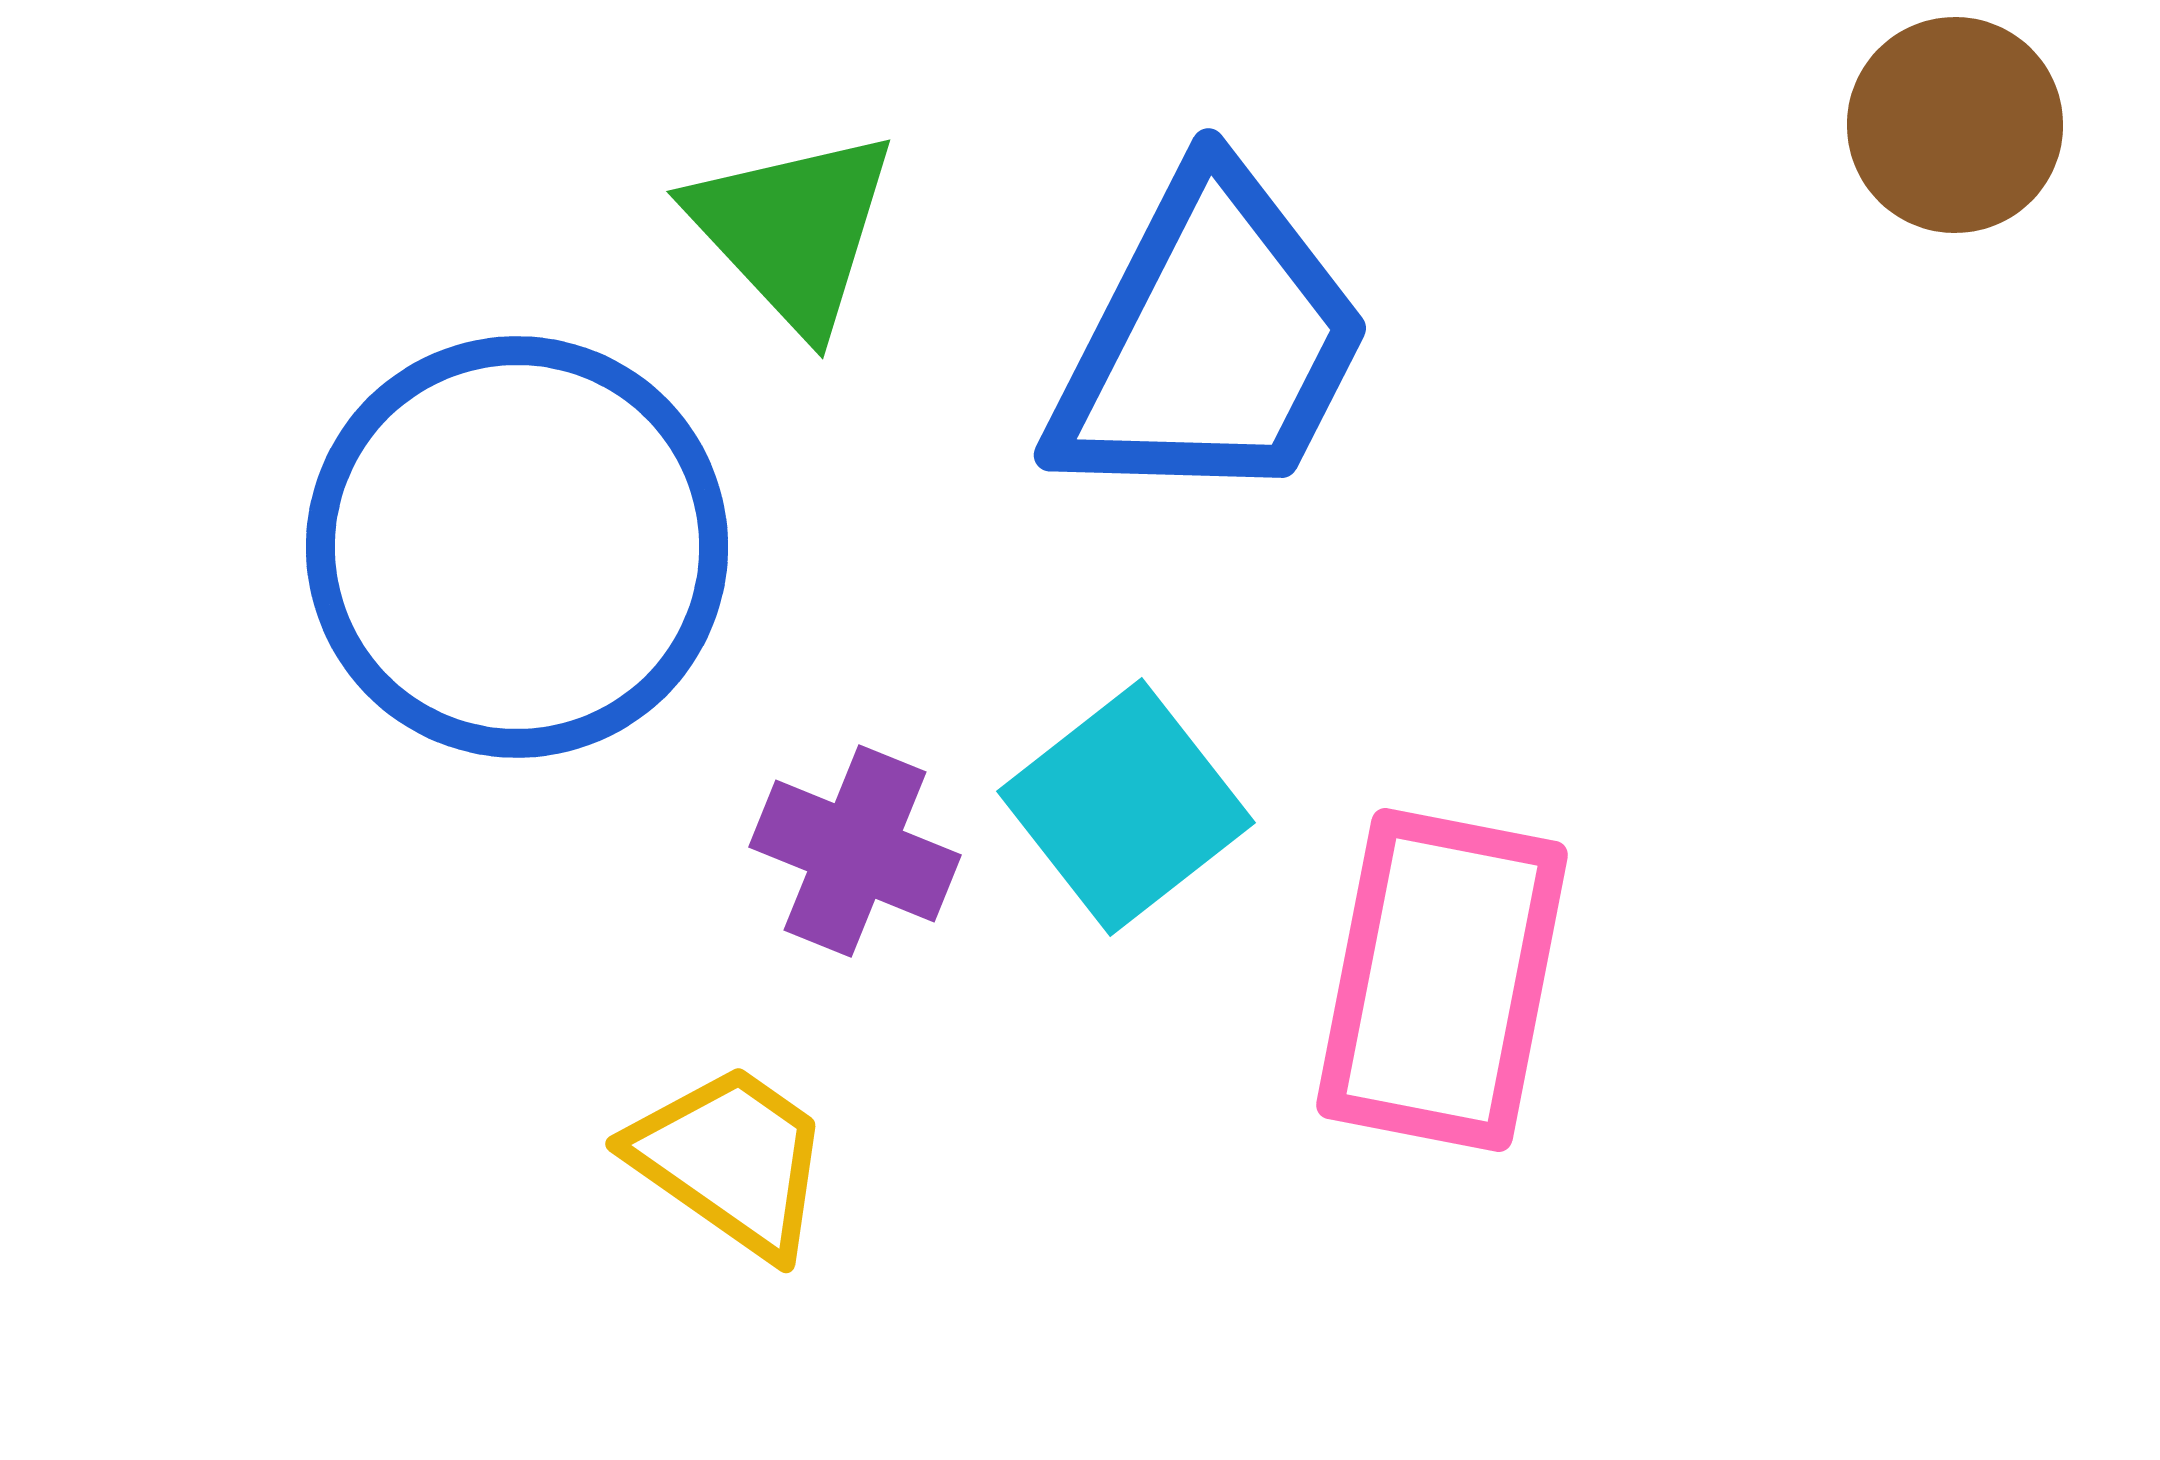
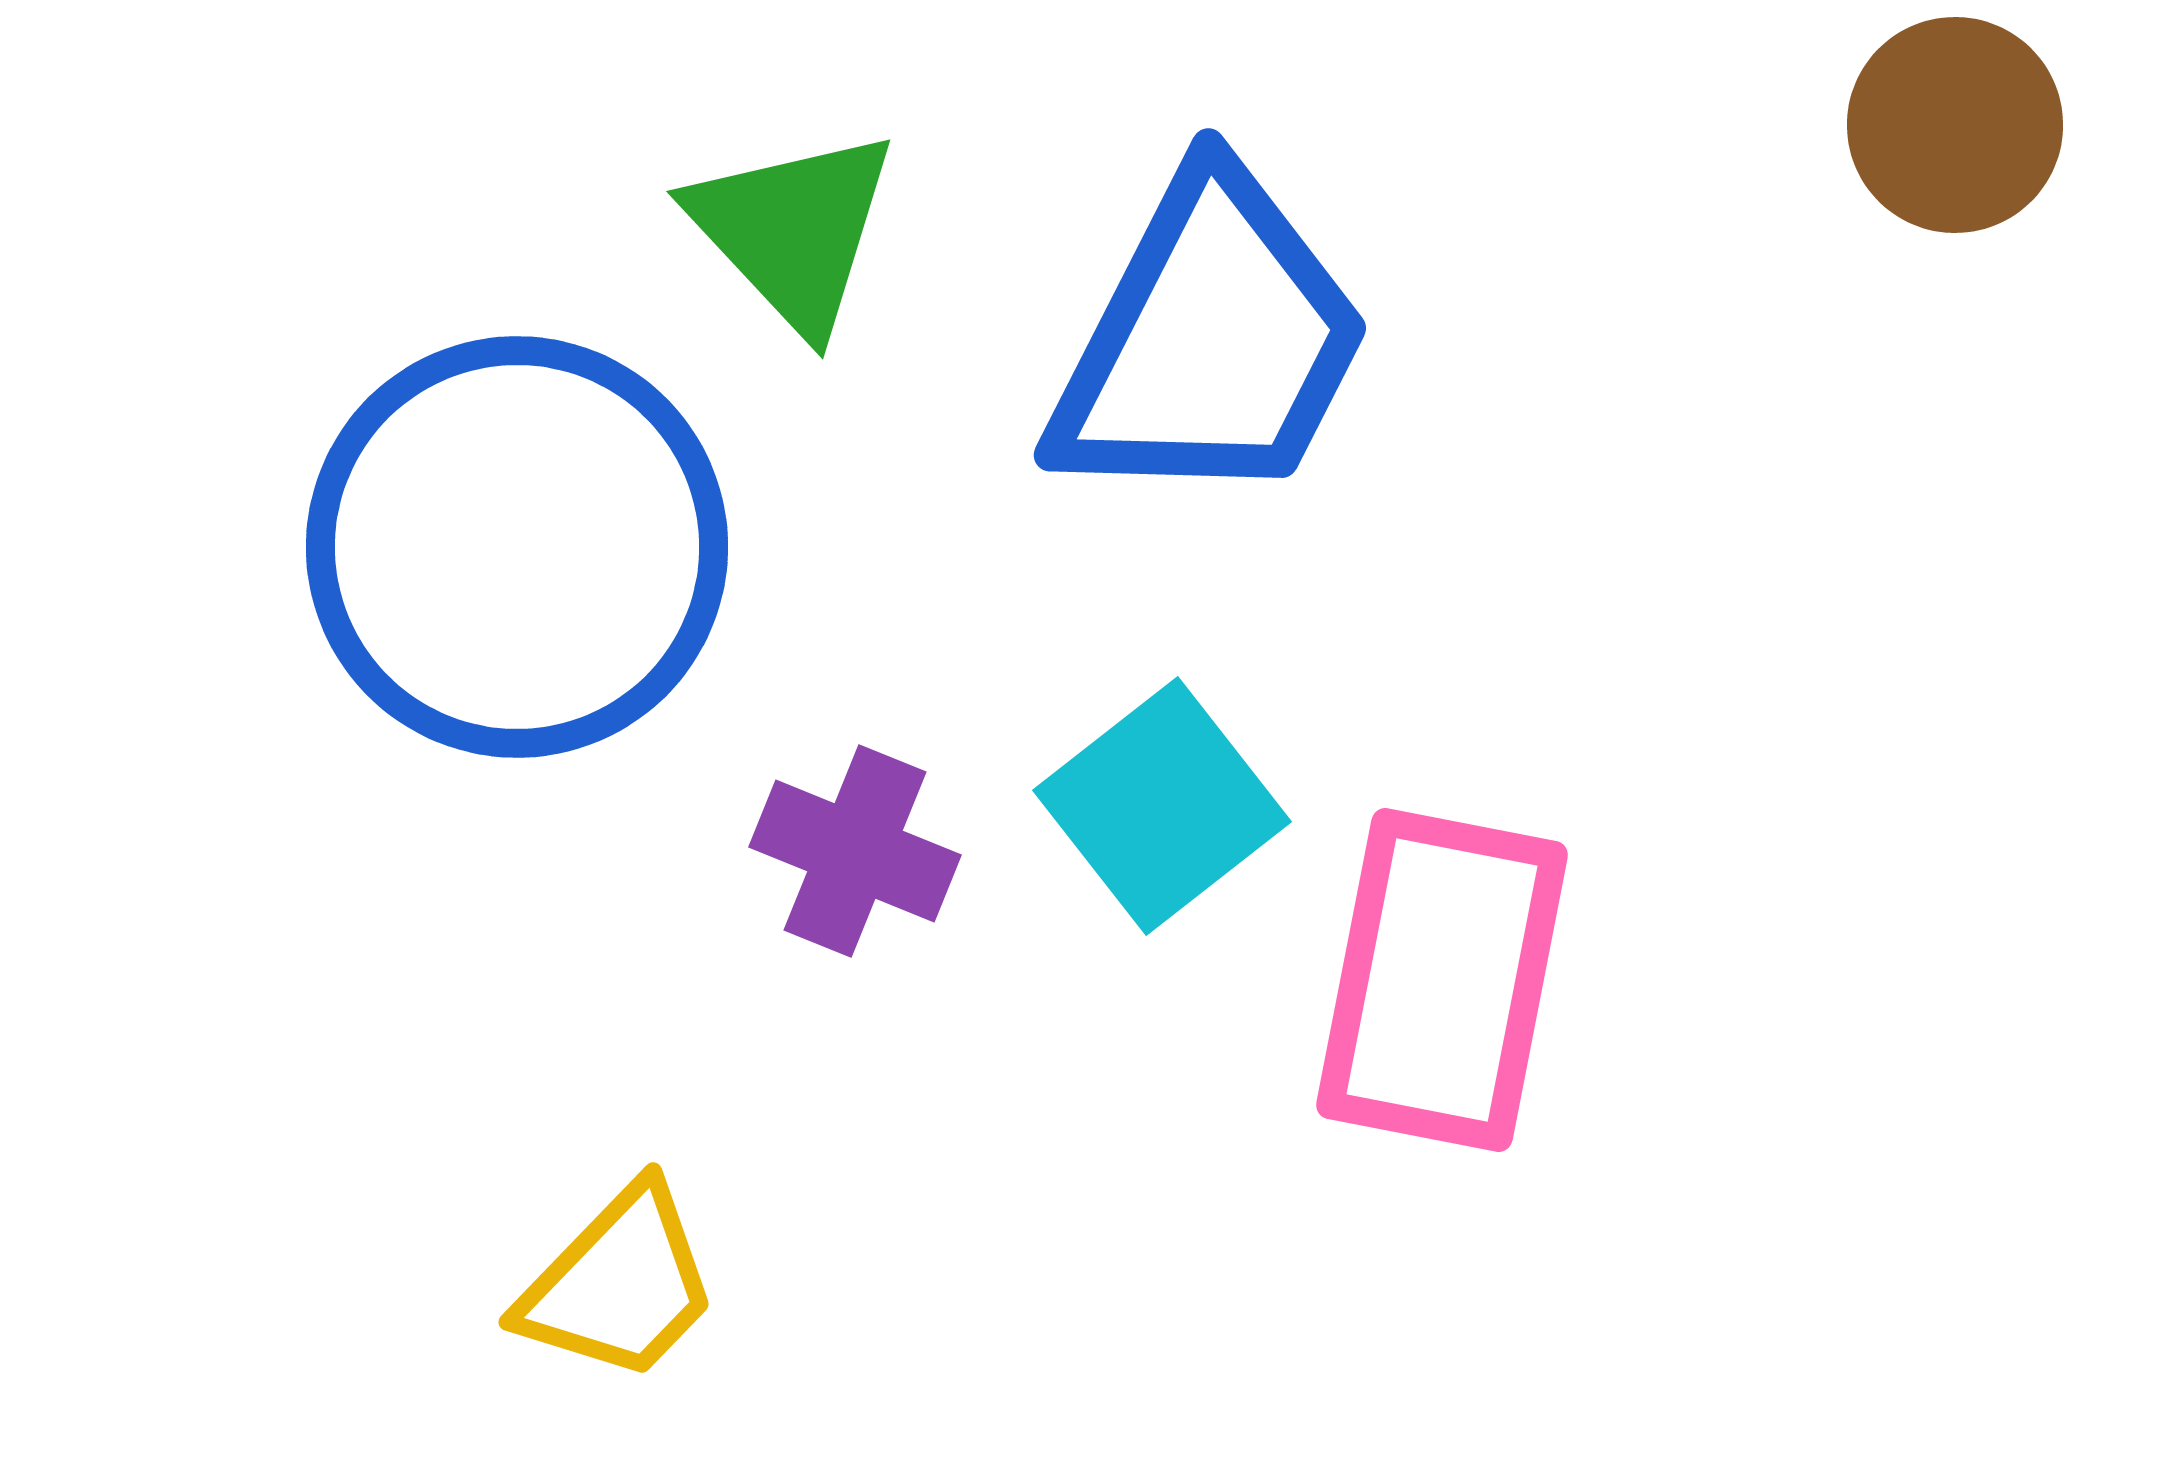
cyan square: moved 36 px right, 1 px up
yellow trapezoid: moved 112 px left, 124 px down; rotated 99 degrees clockwise
